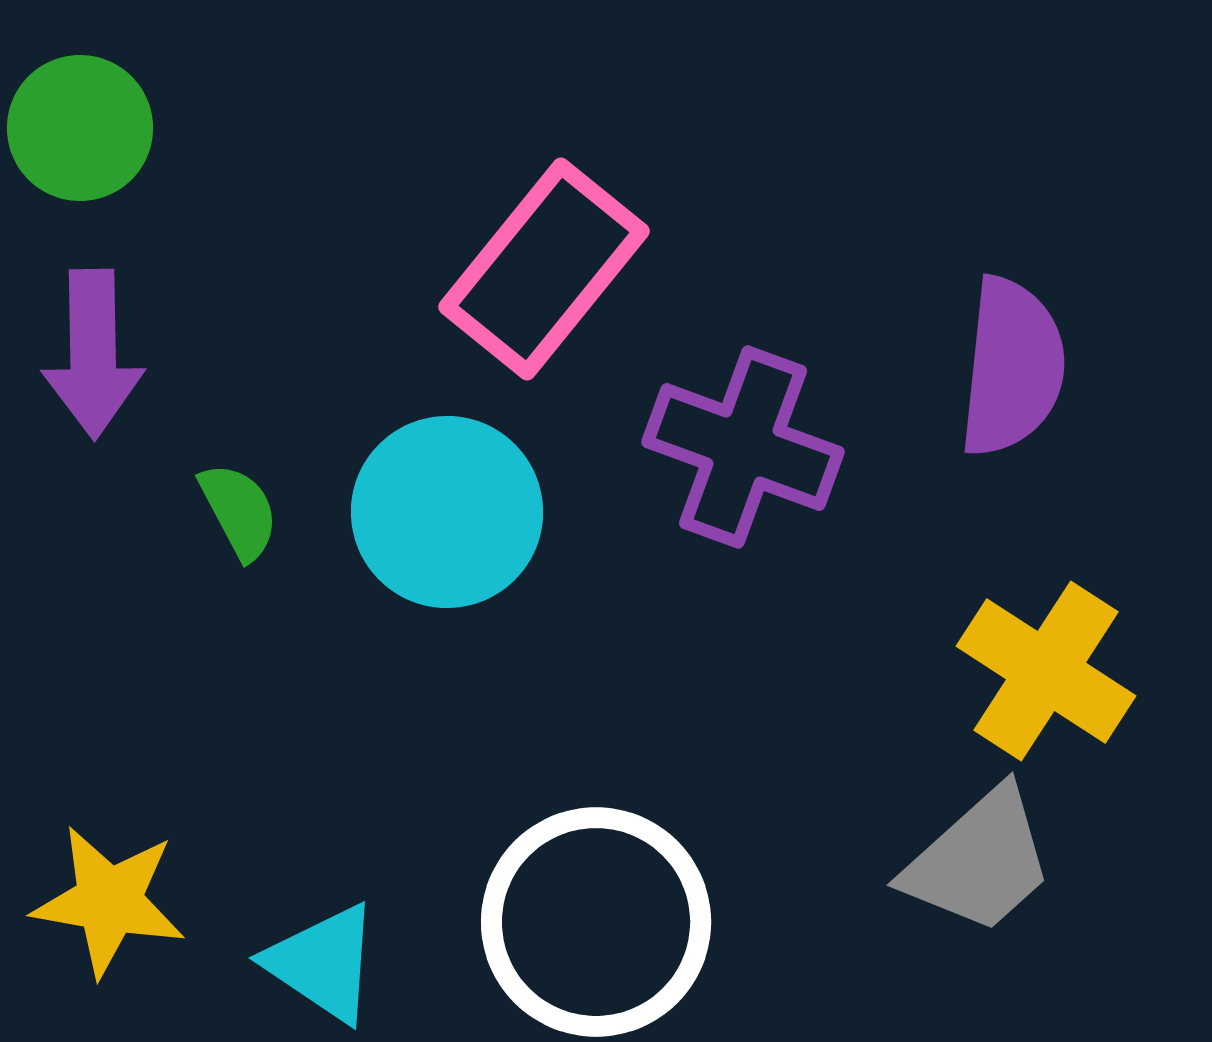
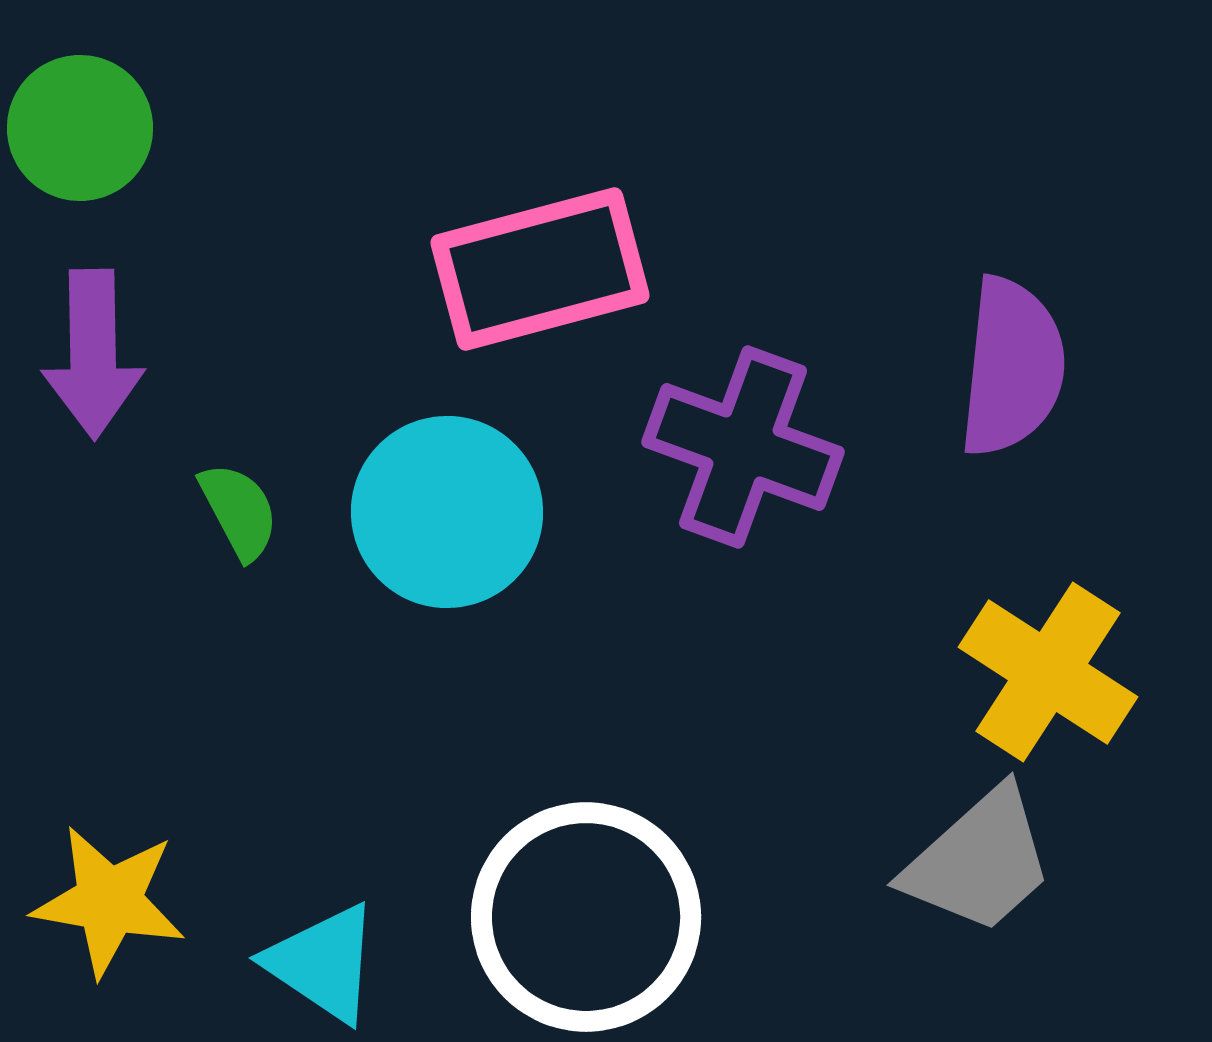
pink rectangle: moved 4 px left; rotated 36 degrees clockwise
yellow cross: moved 2 px right, 1 px down
white circle: moved 10 px left, 5 px up
